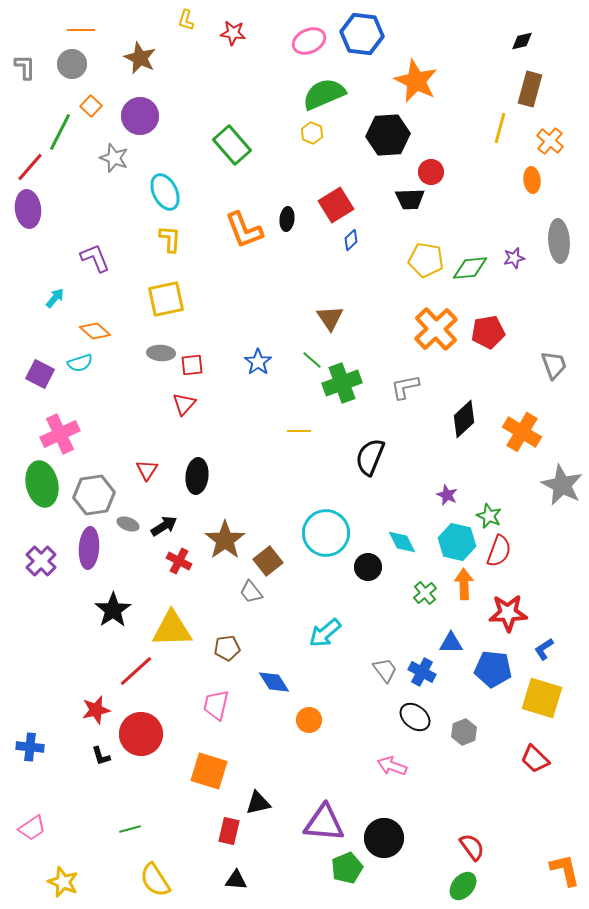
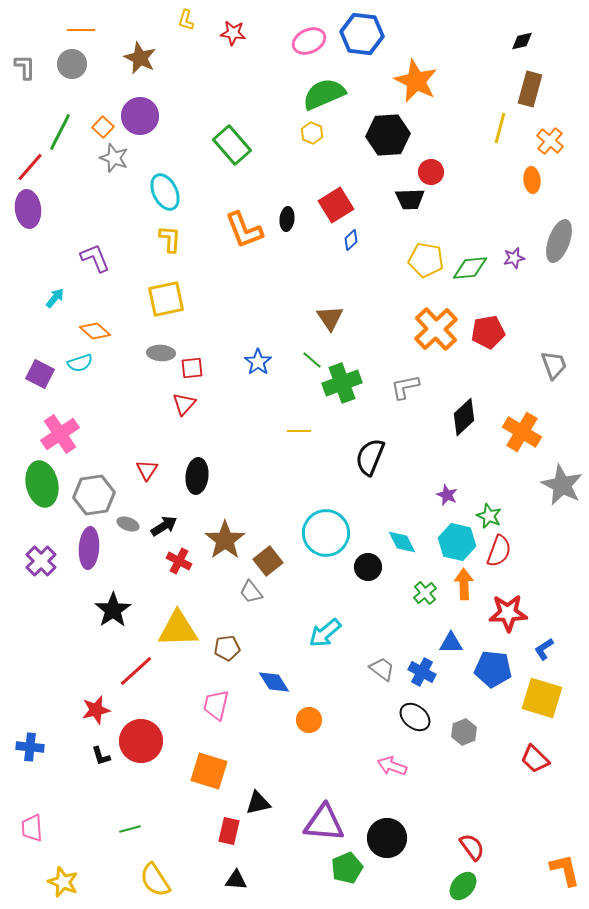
orange square at (91, 106): moved 12 px right, 21 px down
gray ellipse at (559, 241): rotated 24 degrees clockwise
red square at (192, 365): moved 3 px down
black diamond at (464, 419): moved 2 px up
pink cross at (60, 434): rotated 9 degrees counterclockwise
yellow triangle at (172, 629): moved 6 px right
gray trapezoid at (385, 670): moved 3 px left, 1 px up; rotated 16 degrees counterclockwise
red circle at (141, 734): moved 7 px down
pink trapezoid at (32, 828): rotated 120 degrees clockwise
black circle at (384, 838): moved 3 px right
